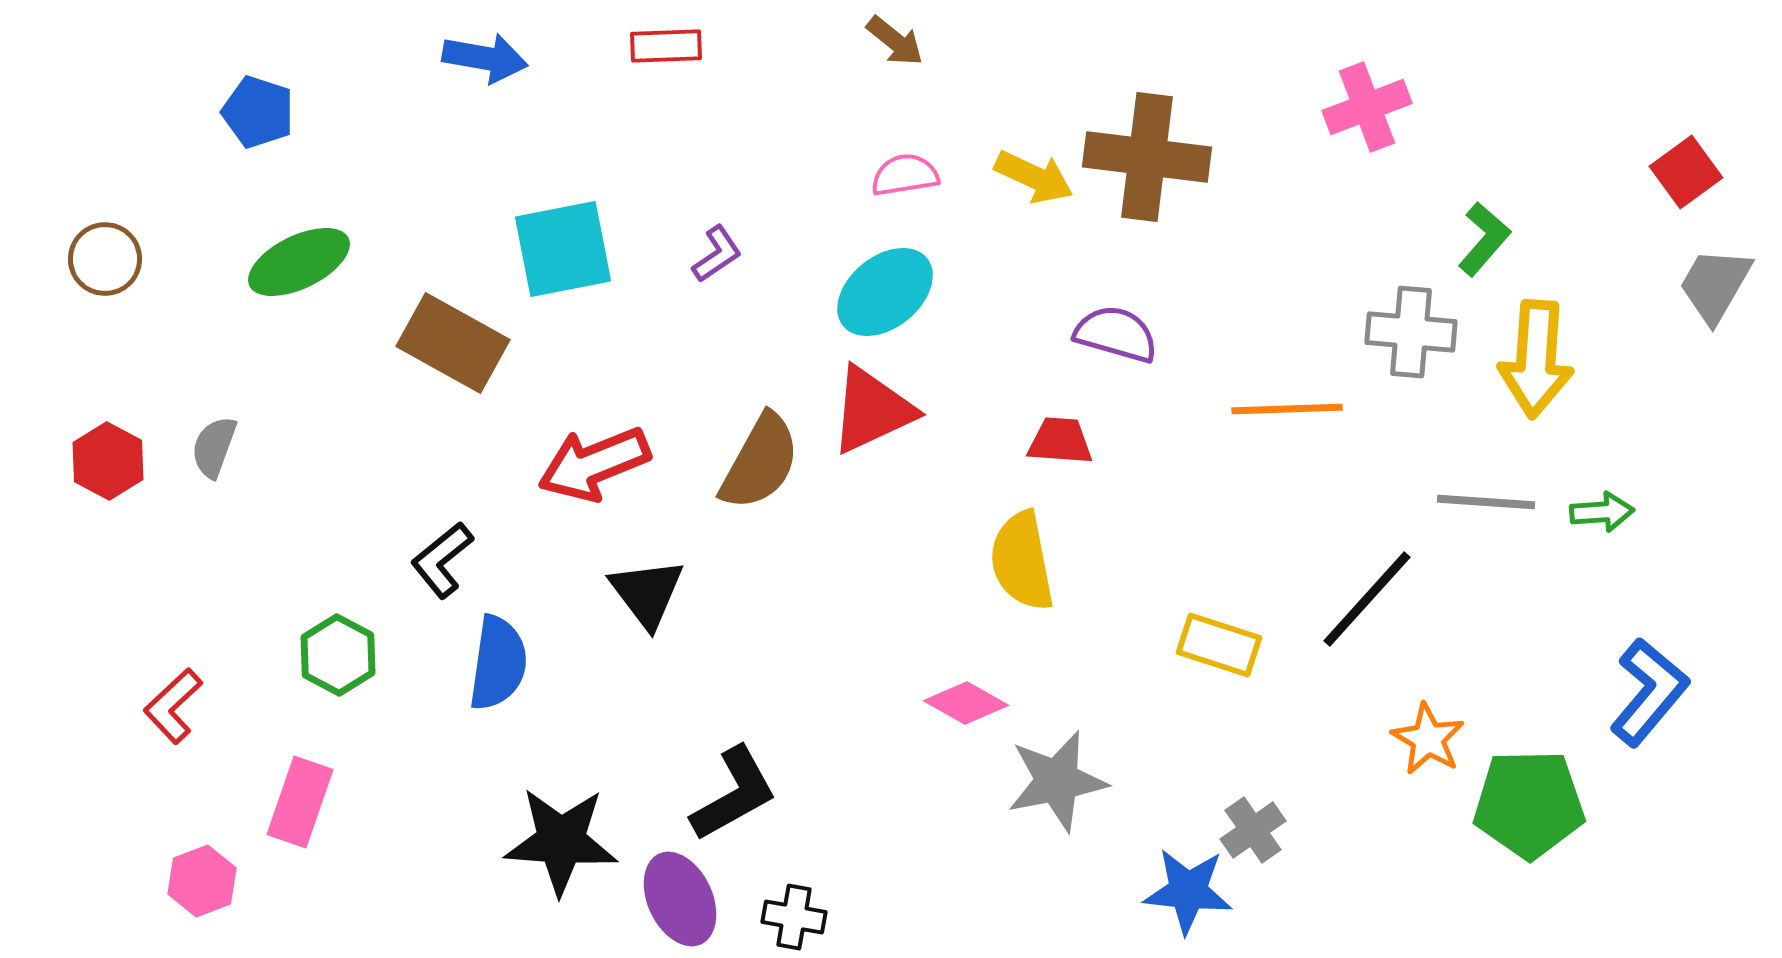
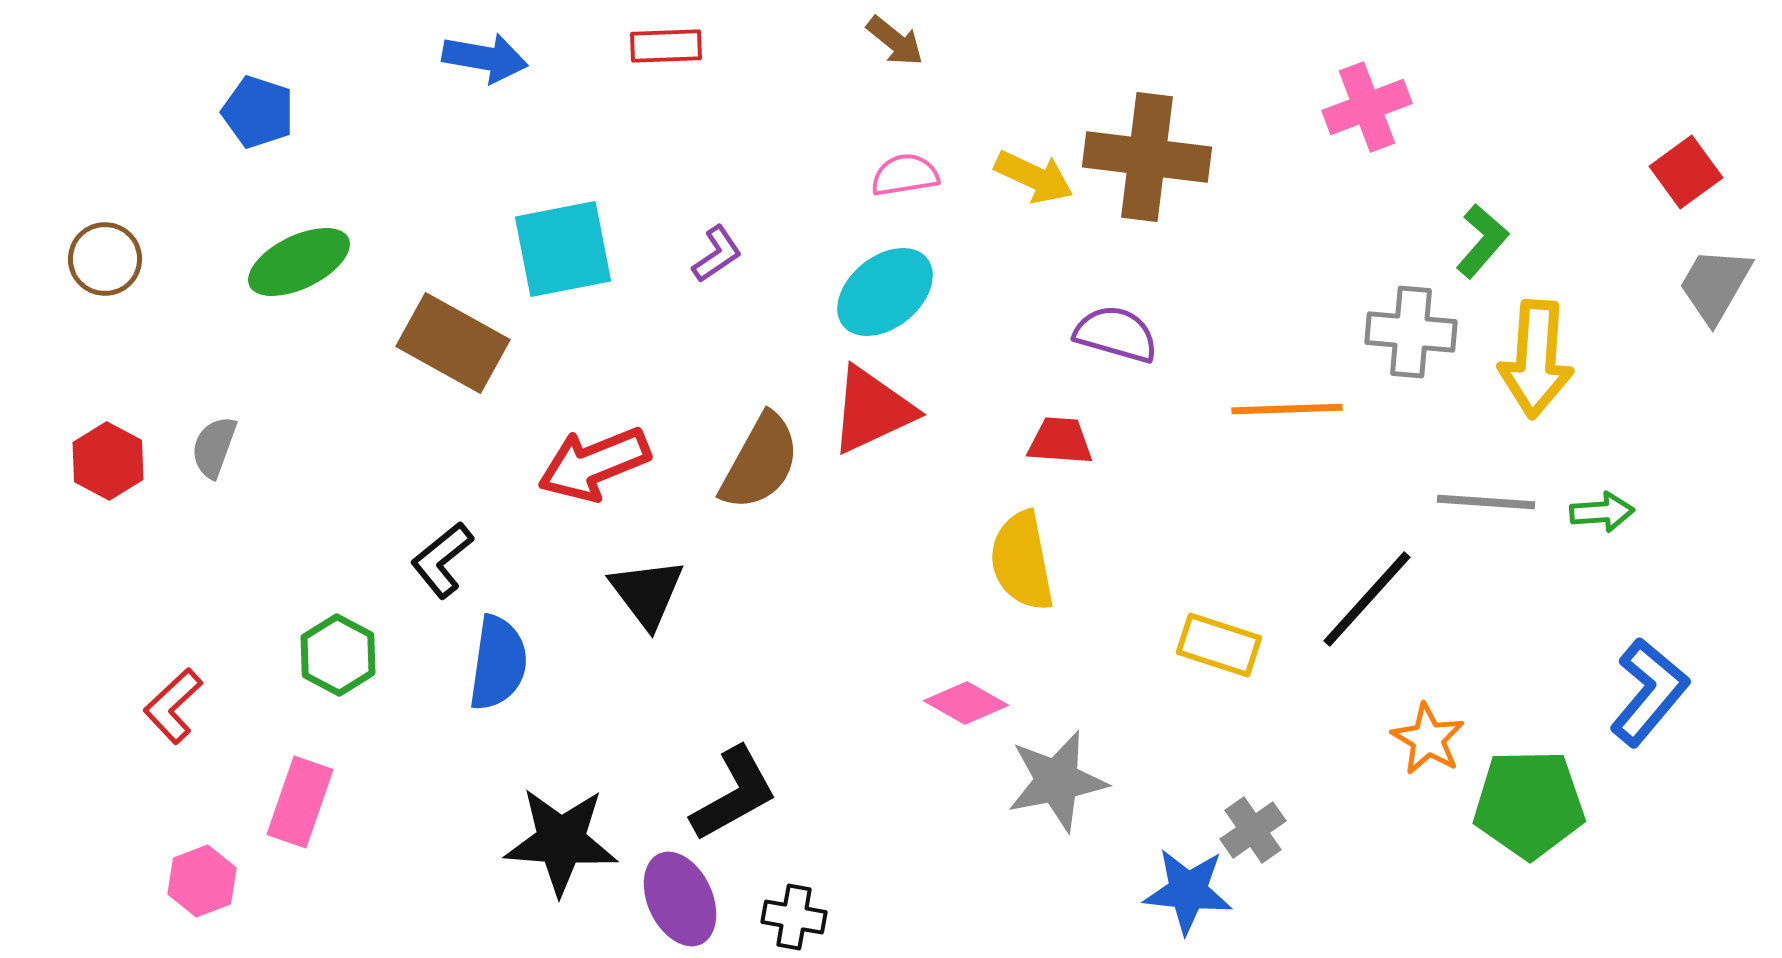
green L-shape at (1484, 239): moved 2 px left, 2 px down
